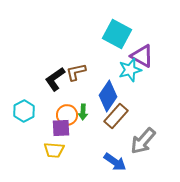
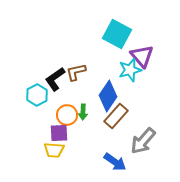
purple triangle: rotated 20 degrees clockwise
cyan hexagon: moved 13 px right, 16 px up
purple square: moved 2 px left, 5 px down
